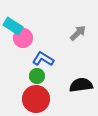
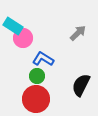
black semicircle: rotated 55 degrees counterclockwise
